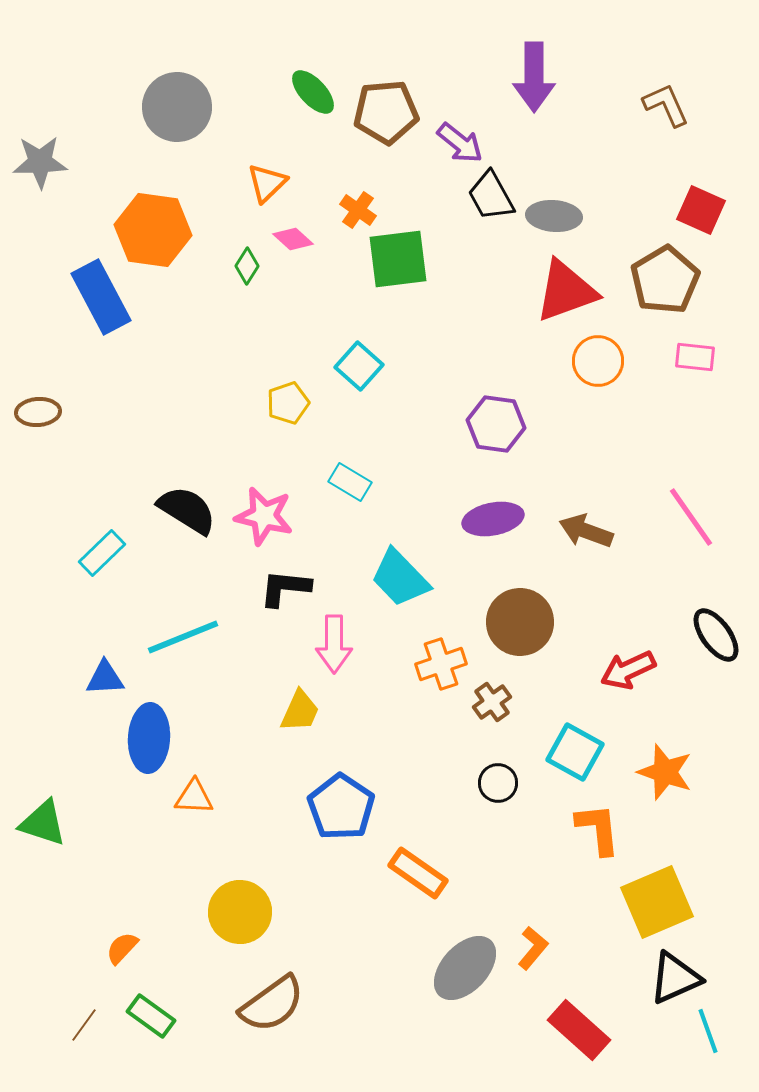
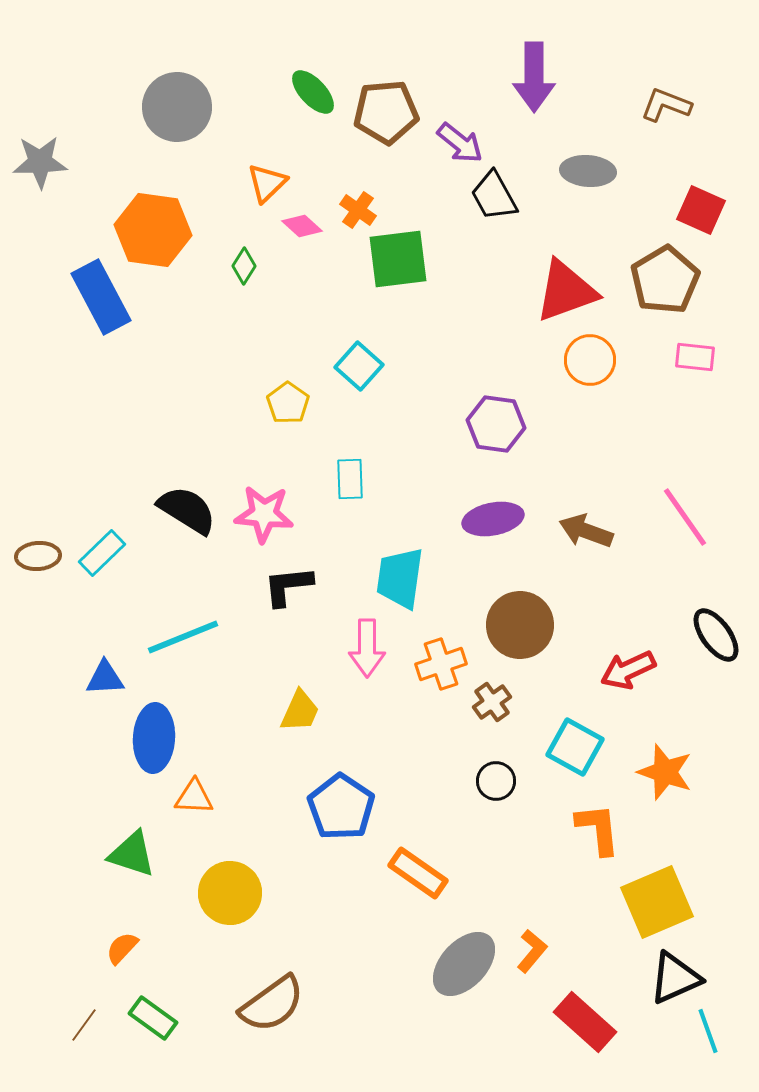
brown L-shape at (666, 105): rotated 45 degrees counterclockwise
black trapezoid at (491, 196): moved 3 px right
gray ellipse at (554, 216): moved 34 px right, 45 px up
pink diamond at (293, 239): moved 9 px right, 13 px up
green diamond at (247, 266): moved 3 px left
orange circle at (598, 361): moved 8 px left, 1 px up
yellow pentagon at (288, 403): rotated 18 degrees counterclockwise
brown ellipse at (38, 412): moved 144 px down
cyan rectangle at (350, 482): moved 3 px up; rotated 57 degrees clockwise
pink star at (264, 516): moved 2 px up; rotated 8 degrees counterclockwise
pink line at (691, 517): moved 6 px left
cyan trapezoid at (400, 578): rotated 52 degrees clockwise
black L-shape at (285, 588): moved 3 px right, 2 px up; rotated 12 degrees counterclockwise
brown circle at (520, 622): moved 3 px down
pink arrow at (334, 644): moved 33 px right, 4 px down
blue ellipse at (149, 738): moved 5 px right
cyan square at (575, 752): moved 5 px up
black circle at (498, 783): moved 2 px left, 2 px up
green triangle at (43, 823): moved 89 px right, 31 px down
yellow circle at (240, 912): moved 10 px left, 19 px up
orange L-shape at (533, 948): moved 1 px left, 3 px down
gray ellipse at (465, 968): moved 1 px left, 4 px up
green rectangle at (151, 1016): moved 2 px right, 2 px down
red rectangle at (579, 1030): moved 6 px right, 8 px up
